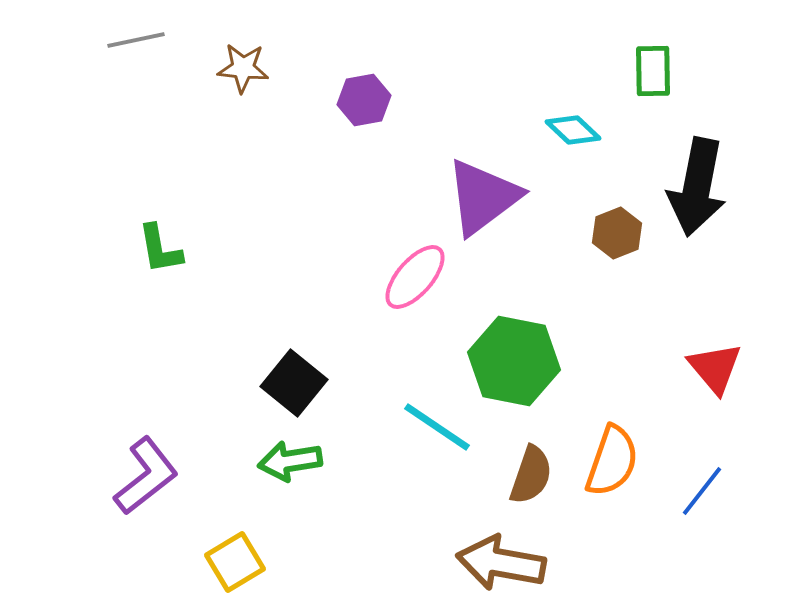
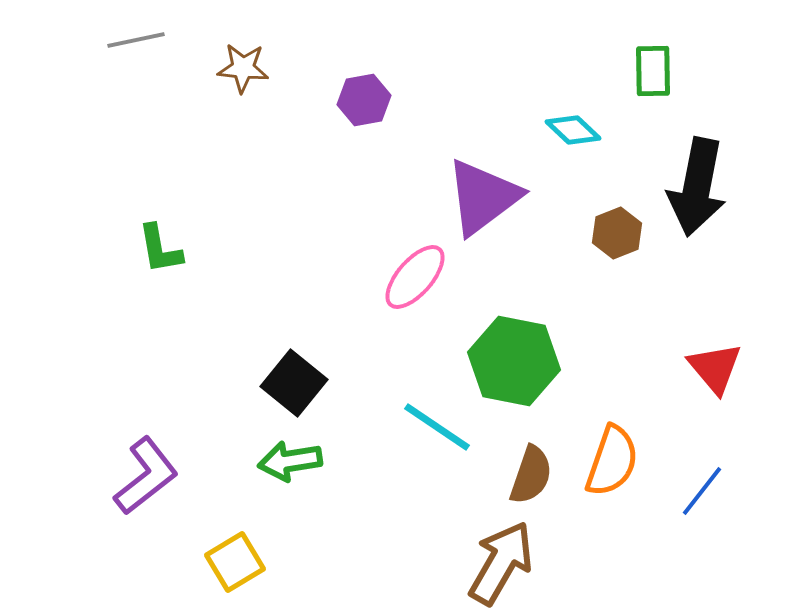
brown arrow: rotated 110 degrees clockwise
